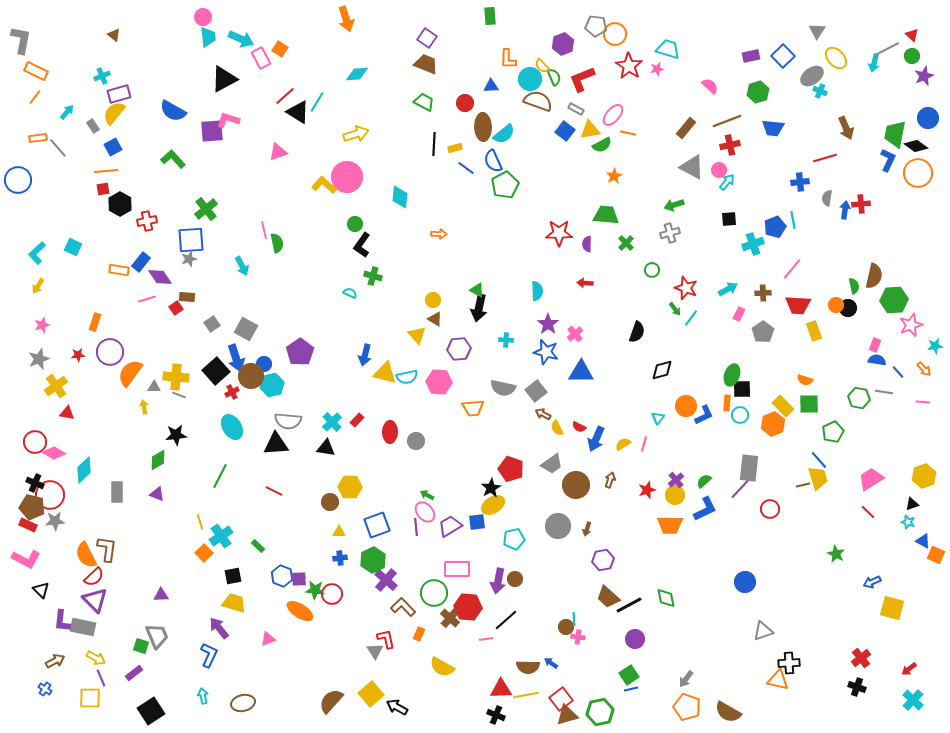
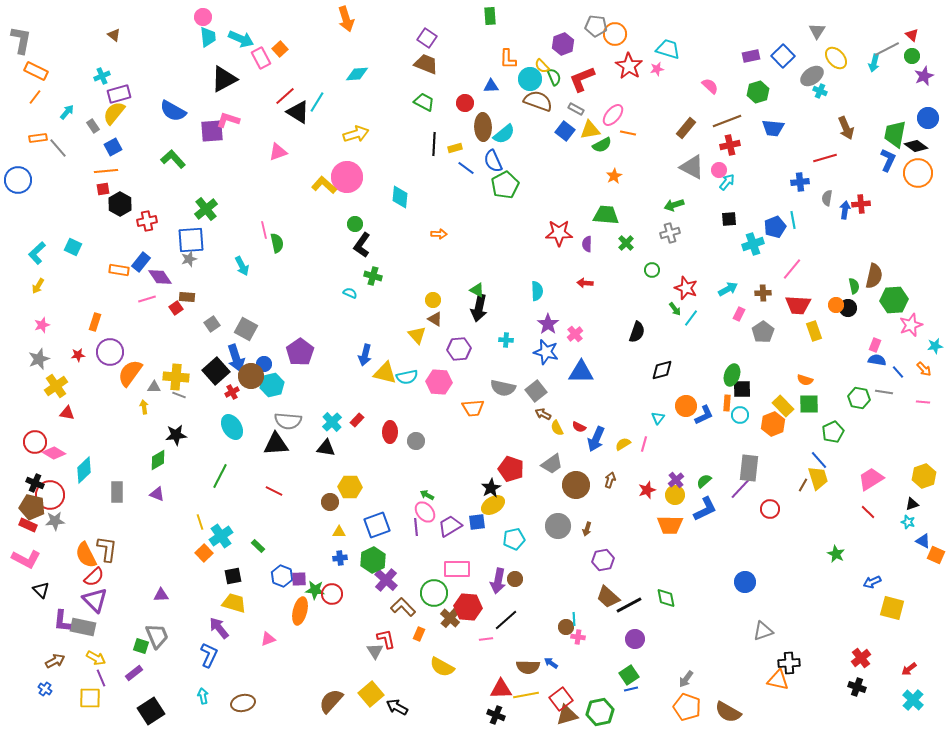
orange square at (280, 49): rotated 14 degrees clockwise
brown line at (803, 485): rotated 48 degrees counterclockwise
orange ellipse at (300, 611): rotated 72 degrees clockwise
